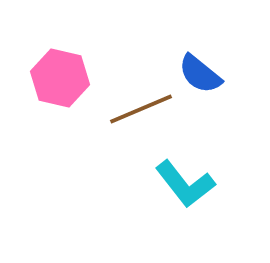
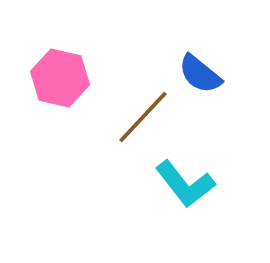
brown line: moved 2 px right, 8 px down; rotated 24 degrees counterclockwise
